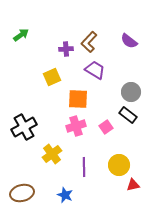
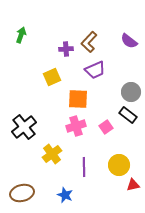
green arrow: rotated 35 degrees counterclockwise
purple trapezoid: rotated 125 degrees clockwise
black cross: rotated 10 degrees counterclockwise
